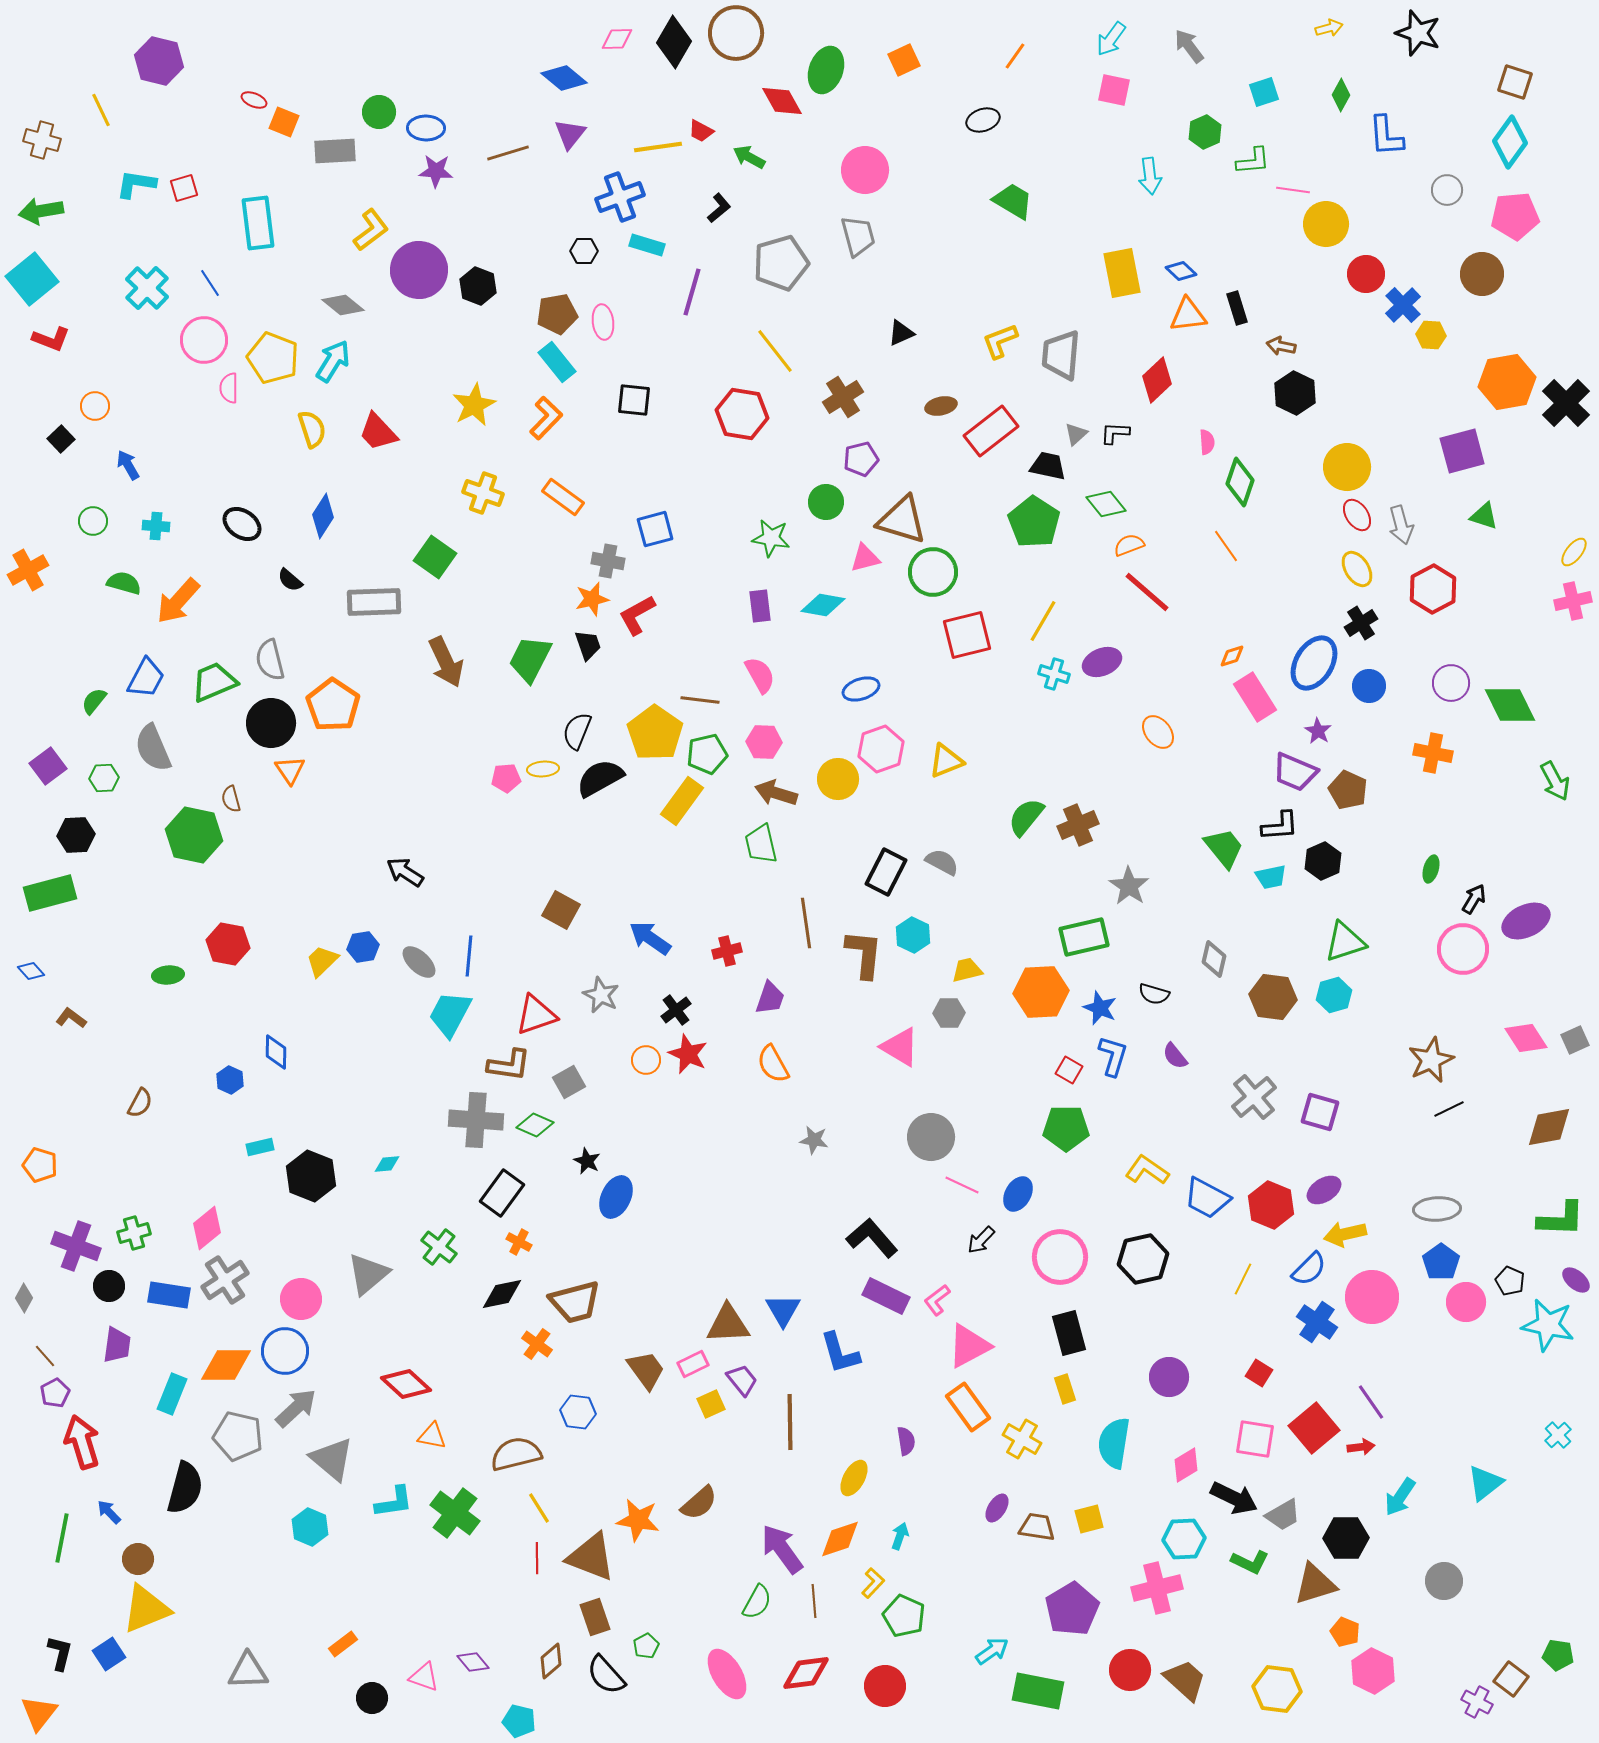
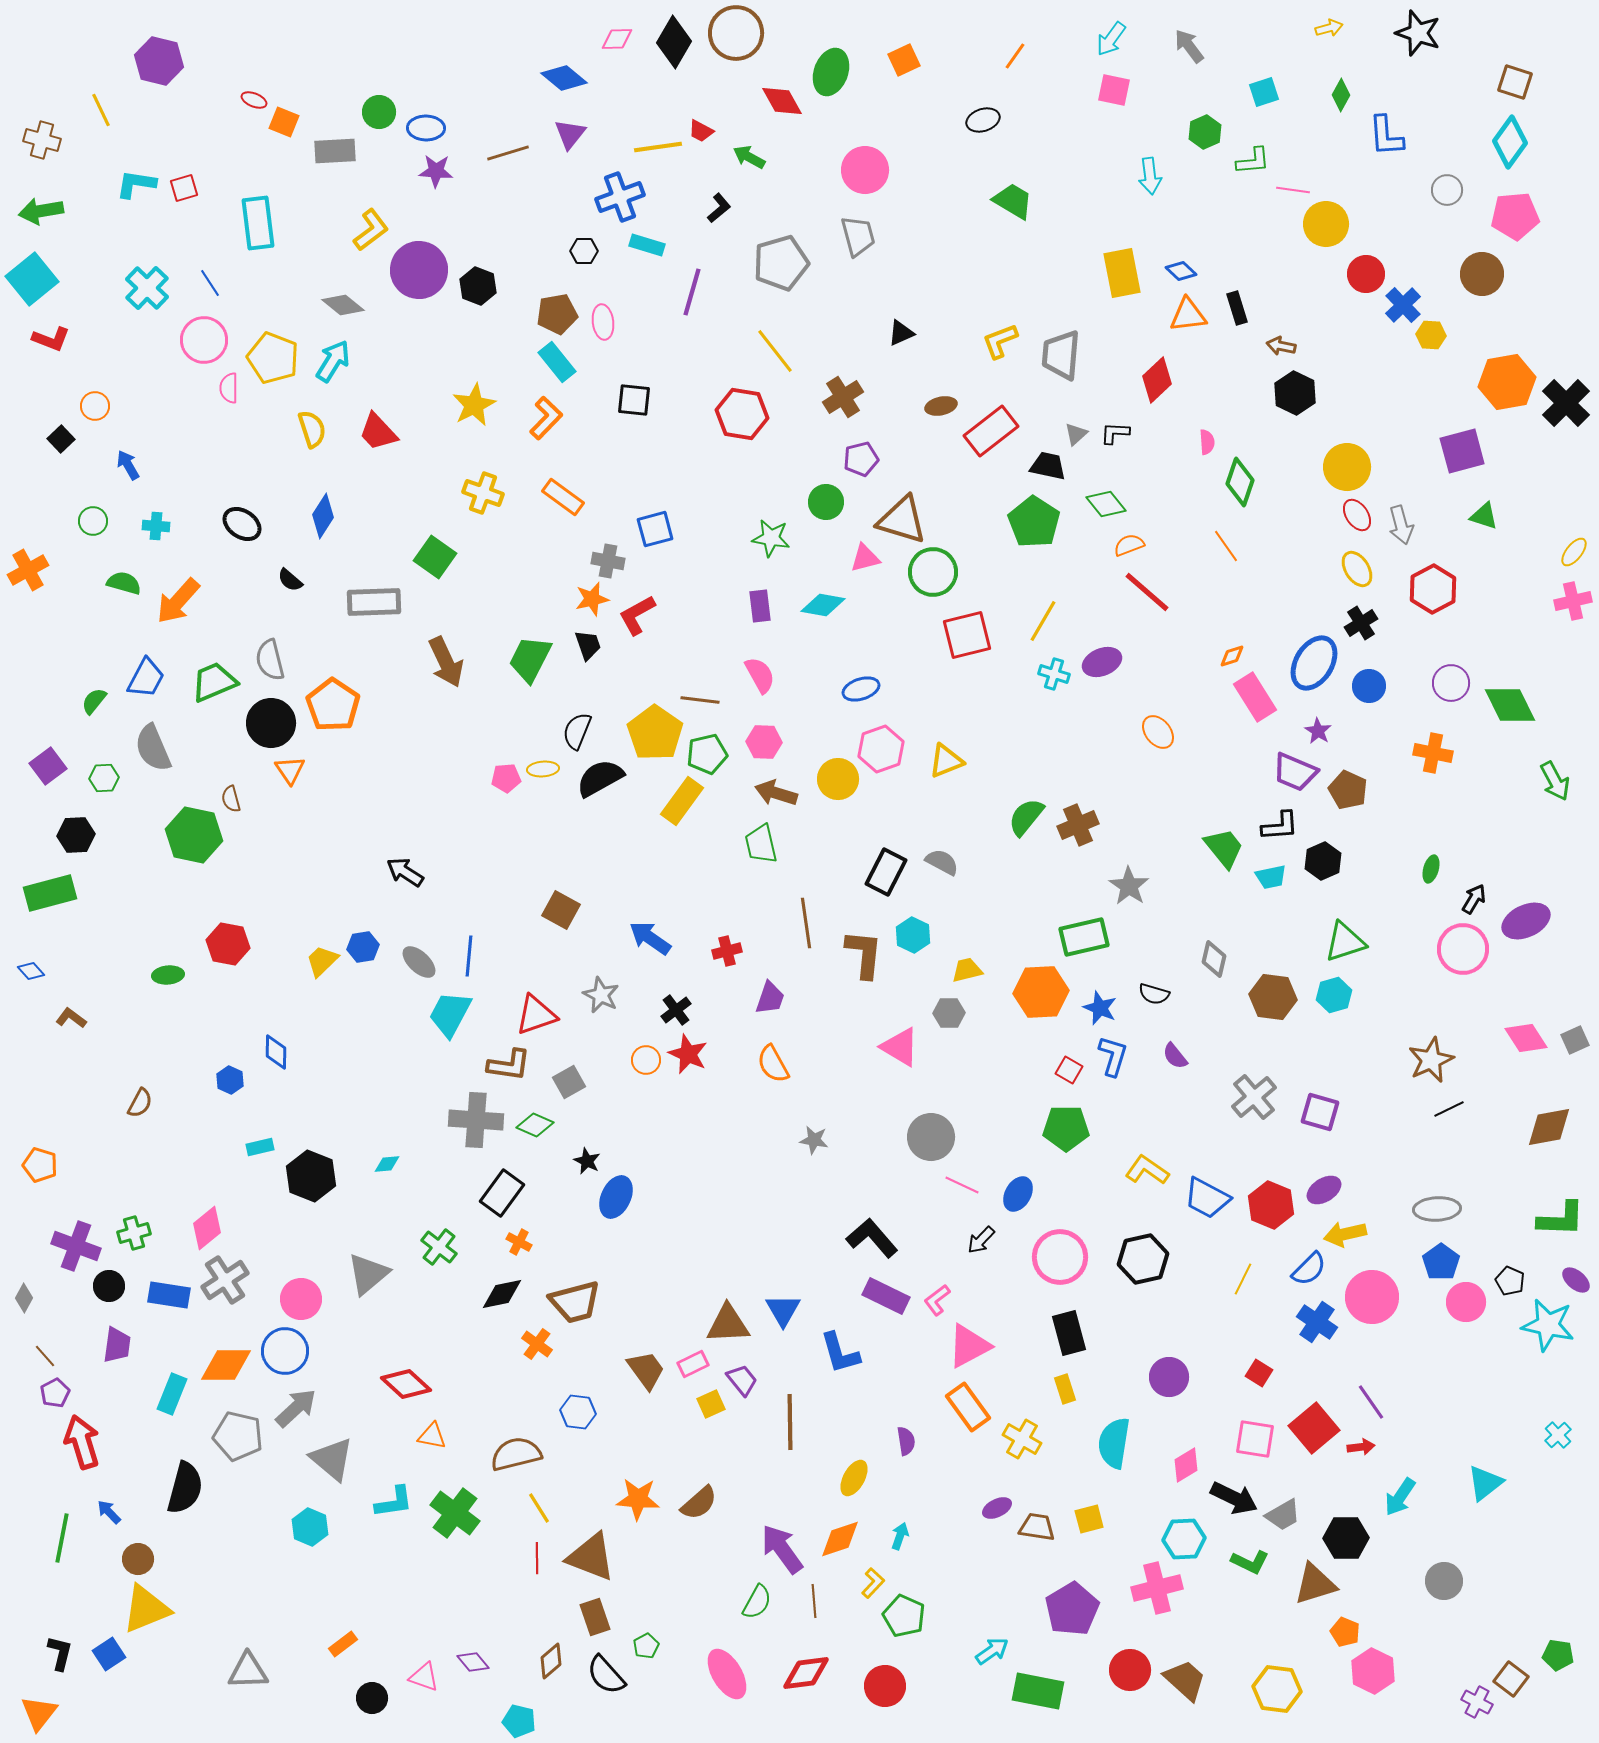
green ellipse at (826, 70): moved 5 px right, 2 px down
purple ellipse at (997, 1508): rotated 32 degrees clockwise
orange star at (638, 1520): moved 21 px up; rotated 6 degrees counterclockwise
